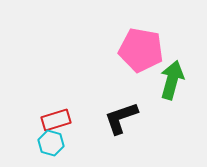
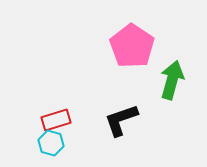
pink pentagon: moved 9 px left, 4 px up; rotated 24 degrees clockwise
black L-shape: moved 2 px down
